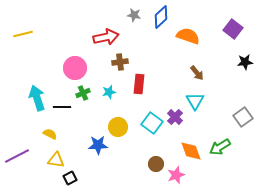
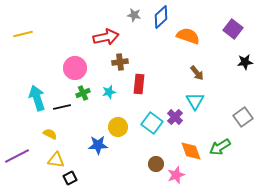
black line: rotated 12 degrees counterclockwise
